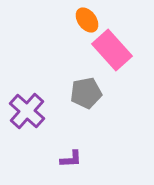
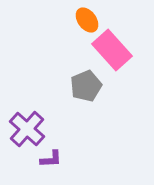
gray pentagon: moved 7 px up; rotated 12 degrees counterclockwise
purple cross: moved 18 px down
purple L-shape: moved 20 px left
